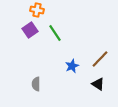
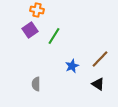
green line: moved 1 px left, 3 px down; rotated 66 degrees clockwise
